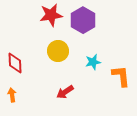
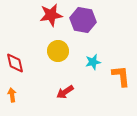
purple hexagon: rotated 20 degrees counterclockwise
red diamond: rotated 10 degrees counterclockwise
